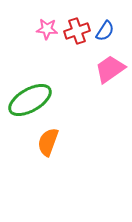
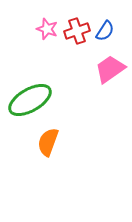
pink star: rotated 15 degrees clockwise
